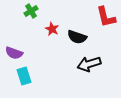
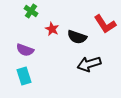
green cross: rotated 24 degrees counterclockwise
red L-shape: moved 1 px left, 7 px down; rotated 20 degrees counterclockwise
purple semicircle: moved 11 px right, 3 px up
